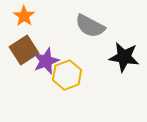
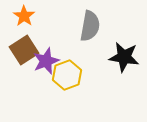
gray semicircle: rotated 108 degrees counterclockwise
